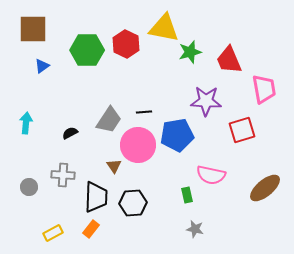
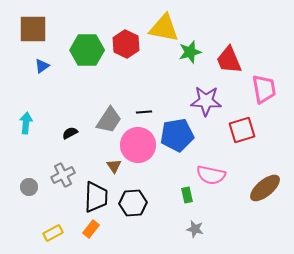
gray cross: rotated 30 degrees counterclockwise
